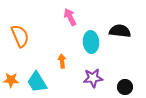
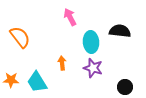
orange semicircle: moved 1 px down; rotated 15 degrees counterclockwise
orange arrow: moved 2 px down
purple star: moved 10 px up; rotated 24 degrees clockwise
